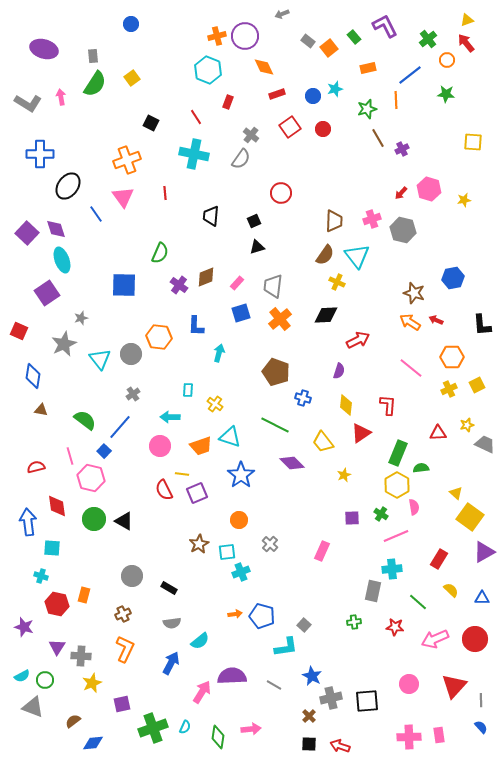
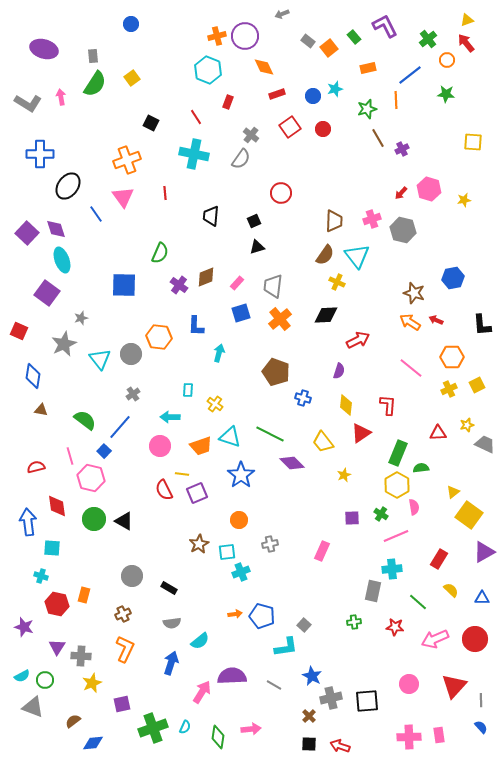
purple square at (47, 293): rotated 20 degrees counterclockwise
green line at (275, 425): moved 5 px left, 9 px down
yellow triangle at (456, 493): moved 3 px left, 1 px up; rotated 40 degrees clockwise
yellow square at (470, 517): moved 1 px left, 2 px up
gray cross at (270, 544): rotated 35 degrees clockwise
blue arrow at (171, 663): rotated 10 degrees counterclockwise
